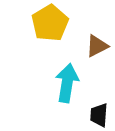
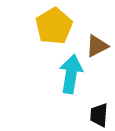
yellow pentagon: moved 4 px right, 3 px down
cyan arrow: moved 4 px right, 9 px up
